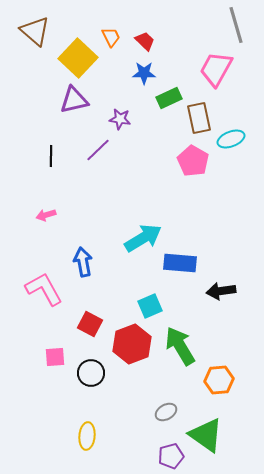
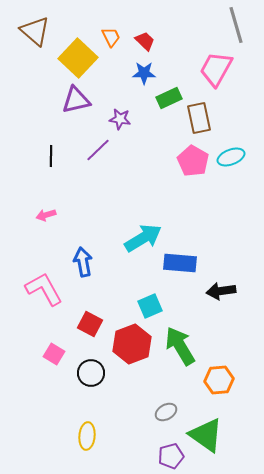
purple triangle: moved 2 px right
cyan ellipse: moved 18 px down
pink square: moved 1 px left, 3 px up; rotated 35 degrees clockwise
